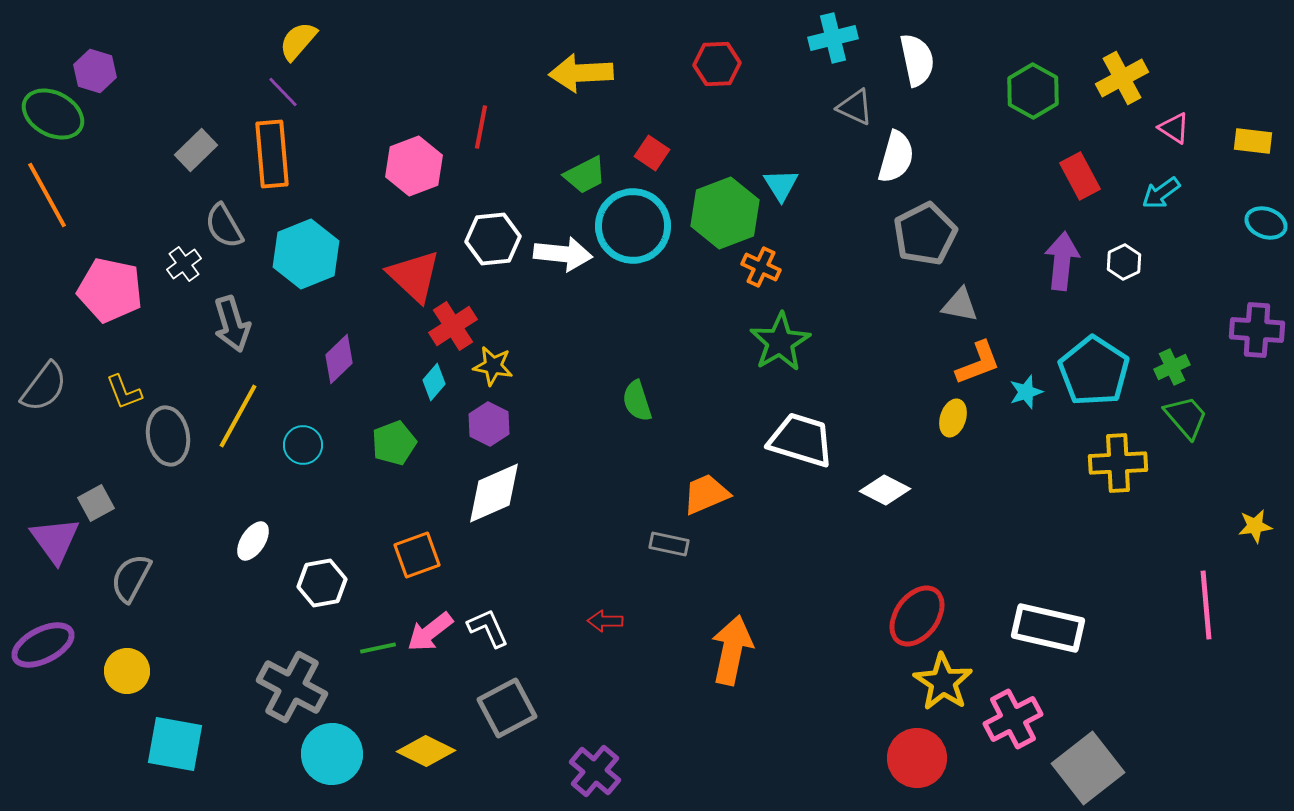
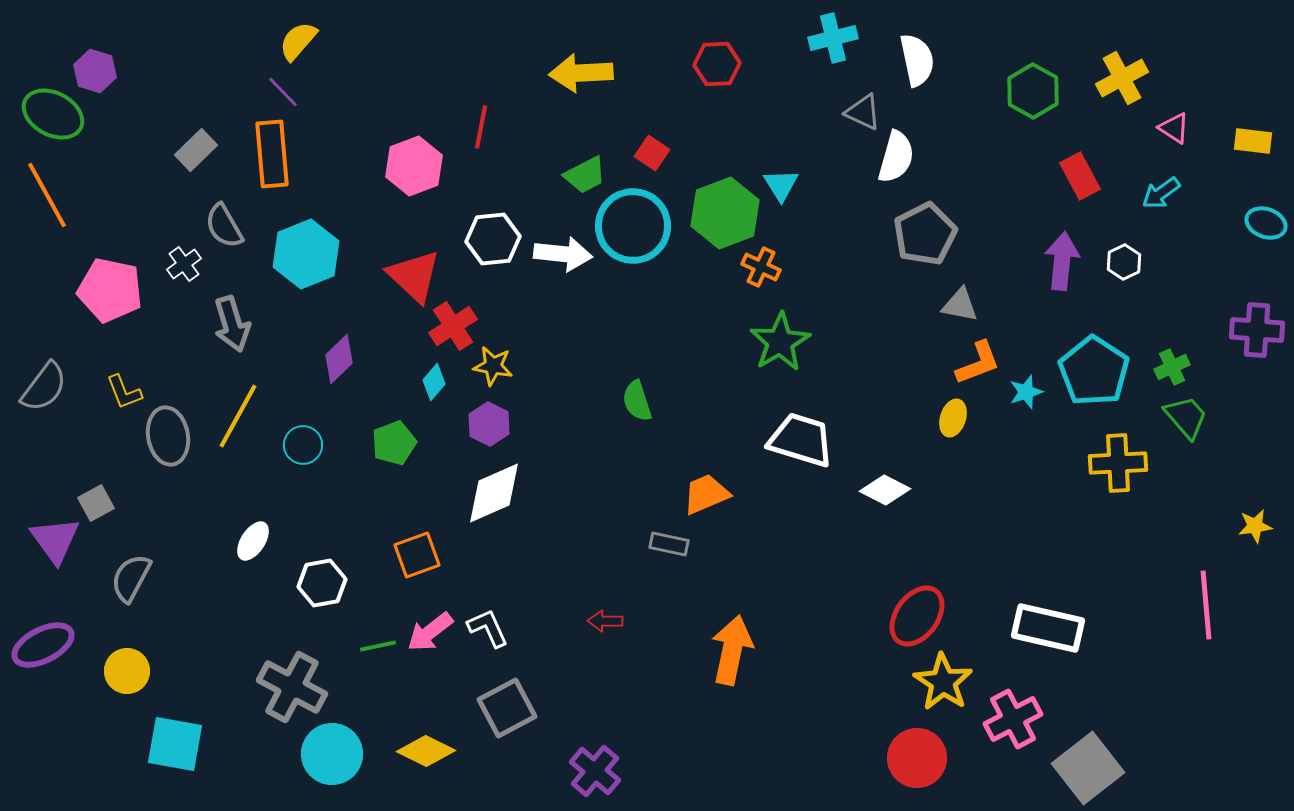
gray triangle at (855, 107): moved 8 px right, 5 px down
green line at (378, 648): moved 2 px up
